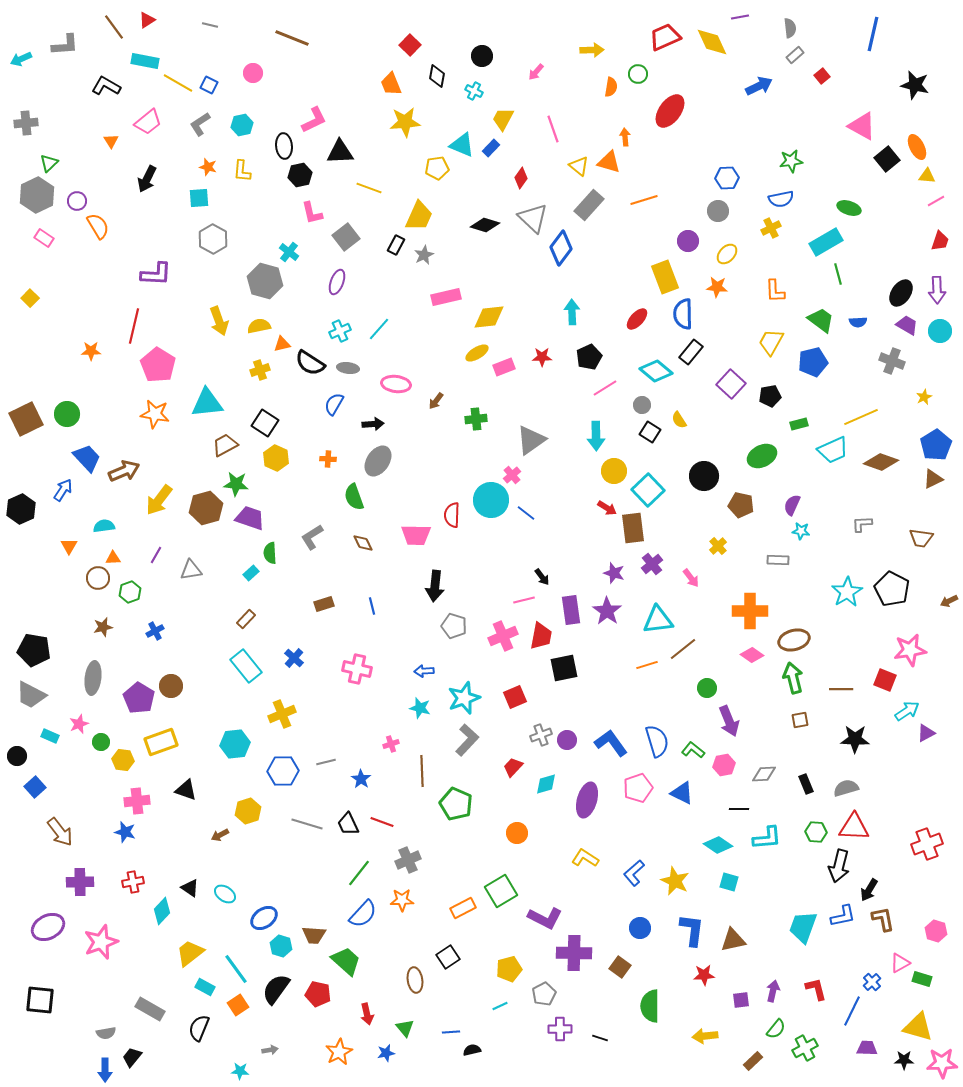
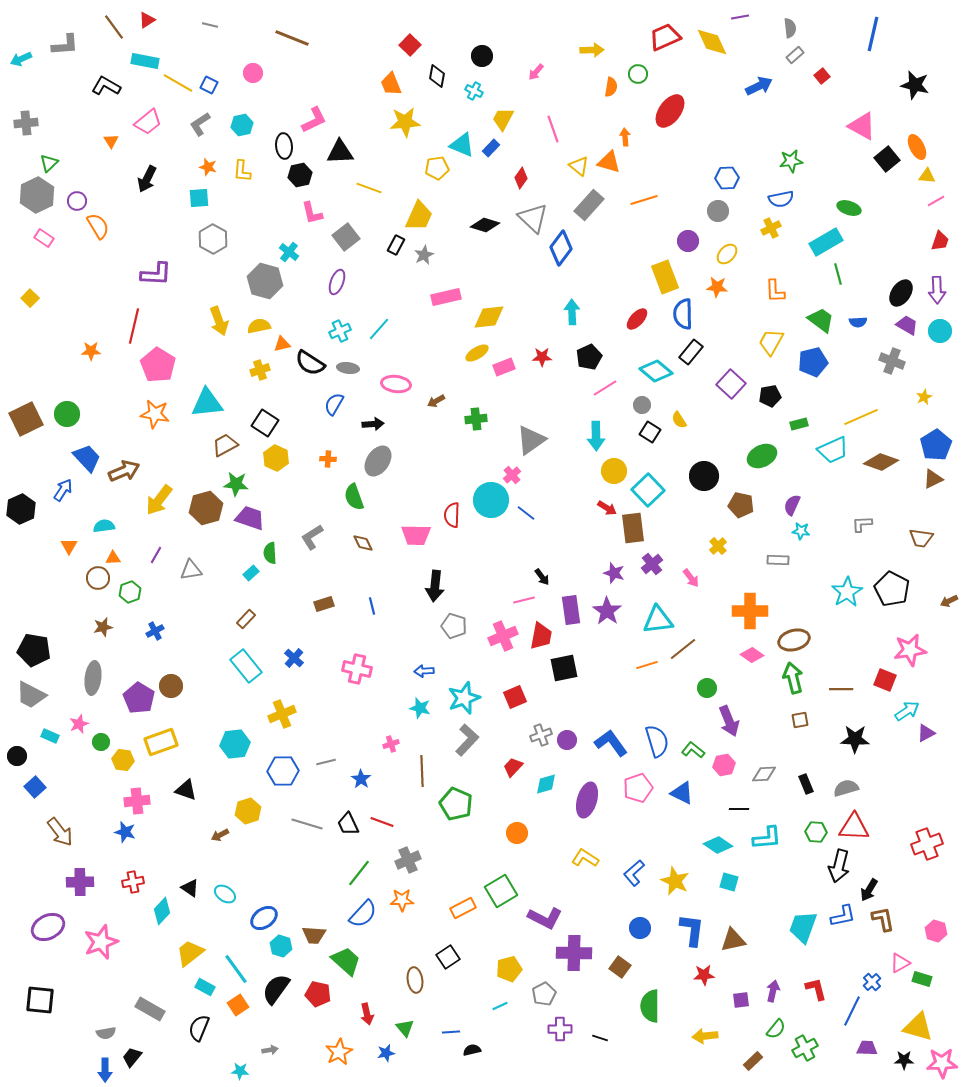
brown arrow at (436, 401): rotated 24 degrees clockwise
